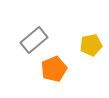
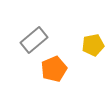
yellow pentagon: moved 2 px right
